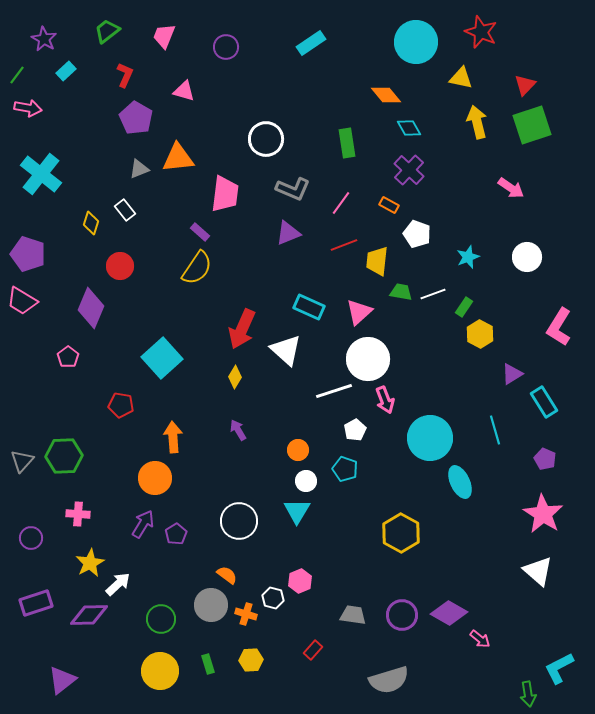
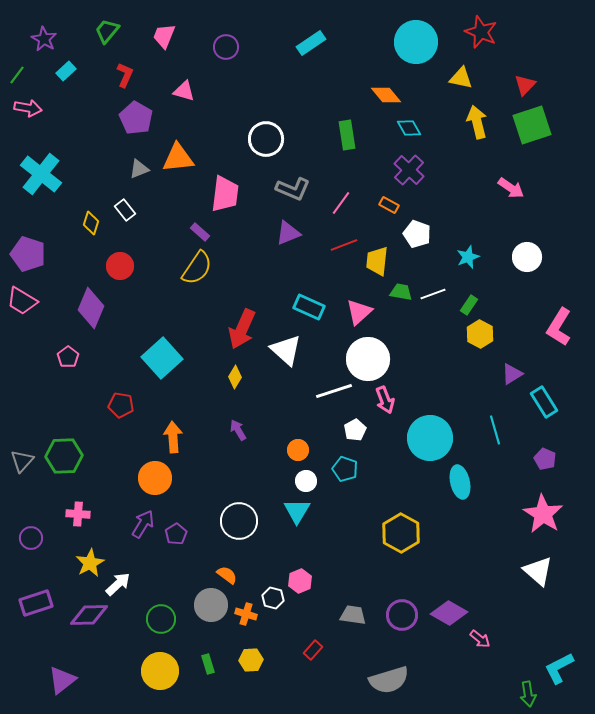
green trapezoid at (107, 31): rotated 12 degrees counterclockwise
green rectangle at (347, 143): moved 8 px up
green rectangle at (464, 307): moved 5 px right, 2 px up
cyan ellipse at (460, 482): rotated 12 degrees clockwise
